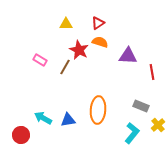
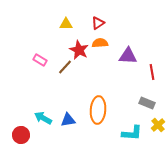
orange semicircle: moved 1 px down; rotated 21 degrees counterclockwise
brown line: rotated 14 degrees clockwise
gray rectangle: moved 6 px right, 3 px up
cyan L-shape: rotated 55 degrees clockwise
